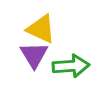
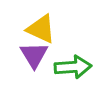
green arrow: moved 2 px right, 1 px down
